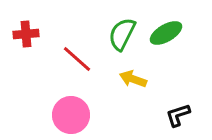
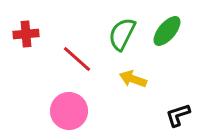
green ellipse: moved 1 px right, 2 px up; rotated 20 degrees counterclockwise
pink circle: moved 2 px left, 4 px up
